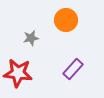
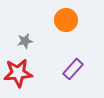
gray star: moved 6 px left, 3 px down
red star: rotated 12 degrees counterclockwise
